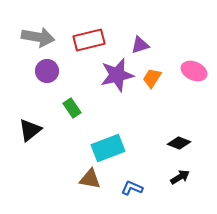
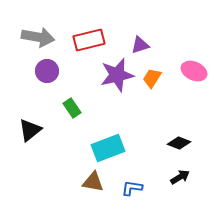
brown triangle: moved 3 px right, 3 px down
blue L-shape: rotated 15 degrees counterclockwise
